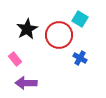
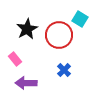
blue cross: moved 16 px left, 12 px down; rotated 16 degrees clockwise
